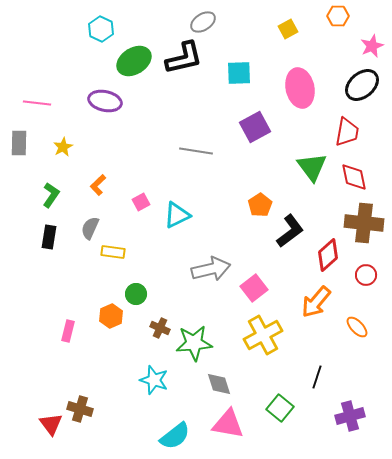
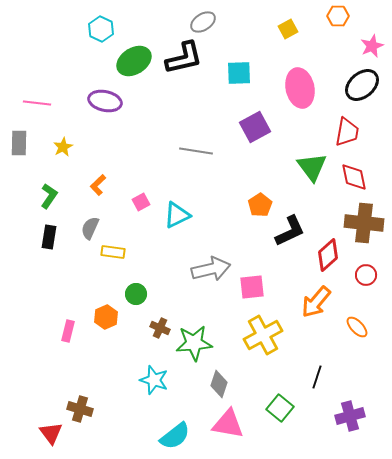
green L-shape at (51, 195): moved 2 px left, 1 px down
black L-shape at (290, 231): rotated 12 degrees clockwise
pink square at (254, 288): moved 2 px left, 1 px up; rotated 32 degrees clockwise
orange hexagon at (111, 316): moved 5 px left, 1 px down
gray diamond at (219, 384): rotated 36 degrees clockwise
red triangle at (51, 424): moved 9 px down
